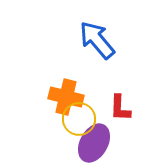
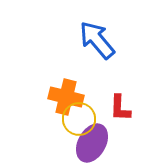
purple ellipse: moved 2 px left
